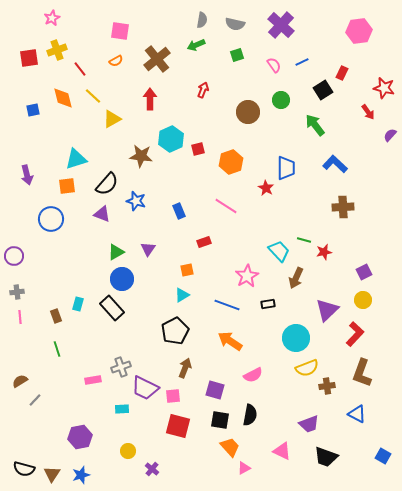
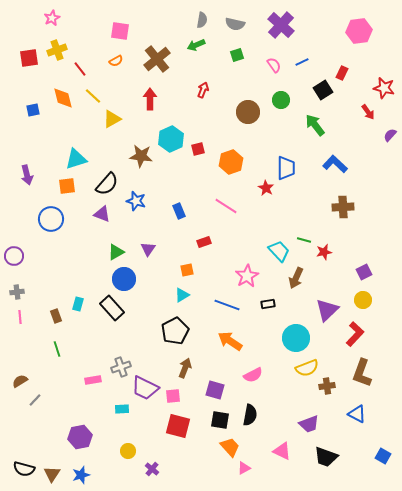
blue circle at (122, 279): moved 2 px right
